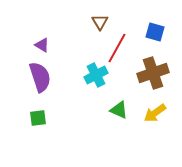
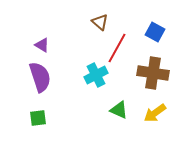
brown triangle: rotated 18 degrees counterclockwise
blue square: rotated 12 degrees clockwise
brown cross: rotated 28 degrees clockwise
